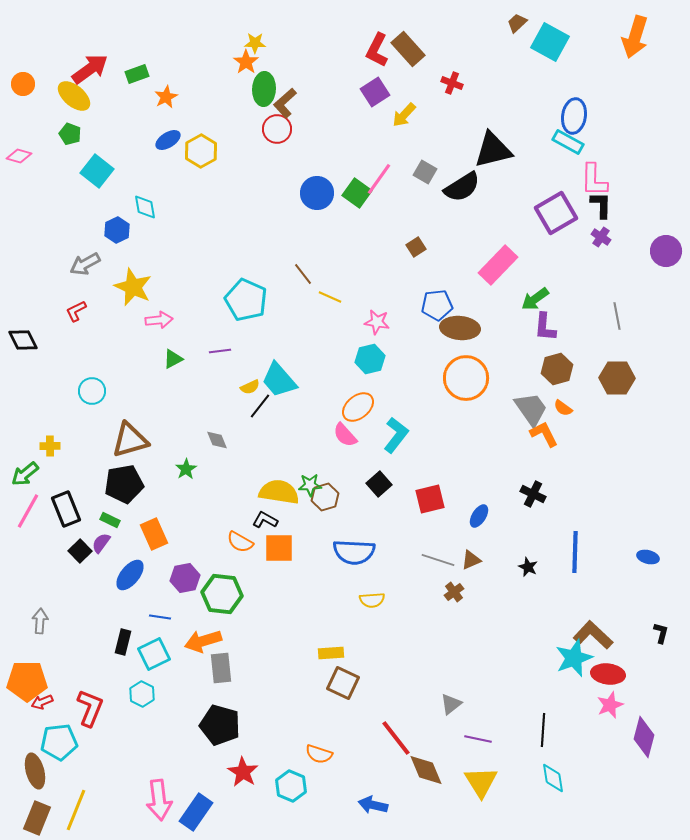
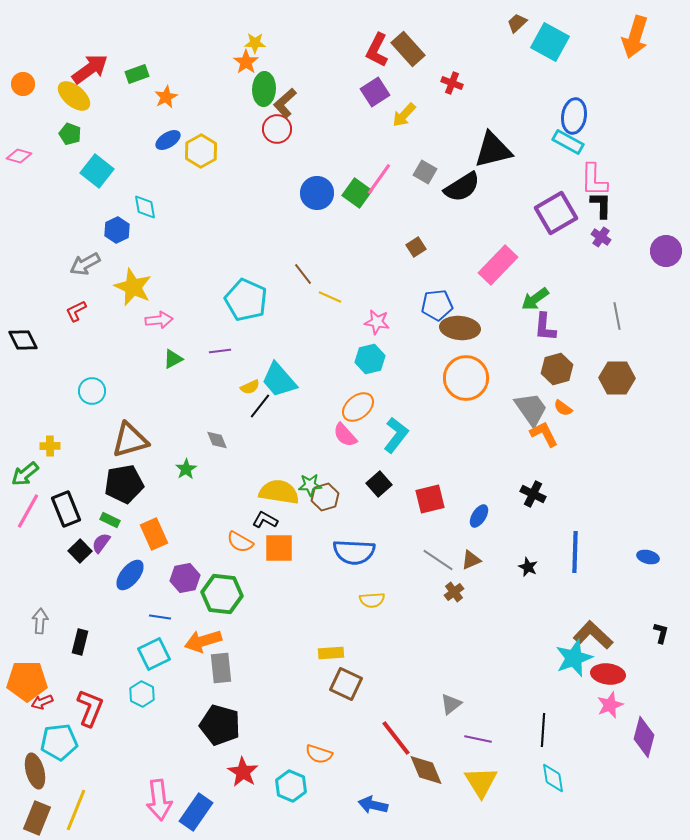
gray line at (438, 560): rotated 16 degrees clockwise
black rectangle at (123, 642): moved 43 px left
brown square at (343, 683): moved 3 px right, 1 px down
